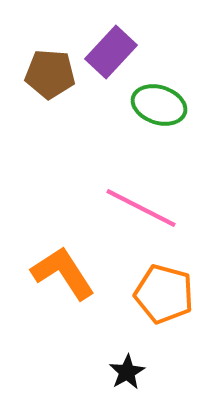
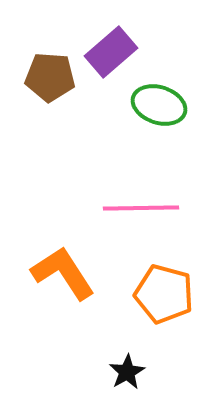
purple rectangle: rotated 6 degrees clockwise
brown pentagon: moved 3 px down
pink line: rotated 28 degrees counterclockwise
